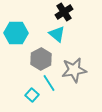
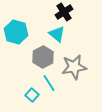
cyan hexagon: moved 1 px up; rotated 15 degrees clockwise
gray hexagon: moved 2 px right, 2 px up
gray star: moved 3 px up
